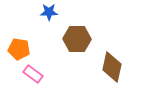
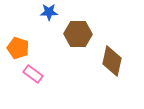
brown hexagon: moved 1 px right, 5 px up
orange pentagon: moved 1 px left, 1 px up; rotated 10 degrees clockwise
brown diamond: moved 6 px up
